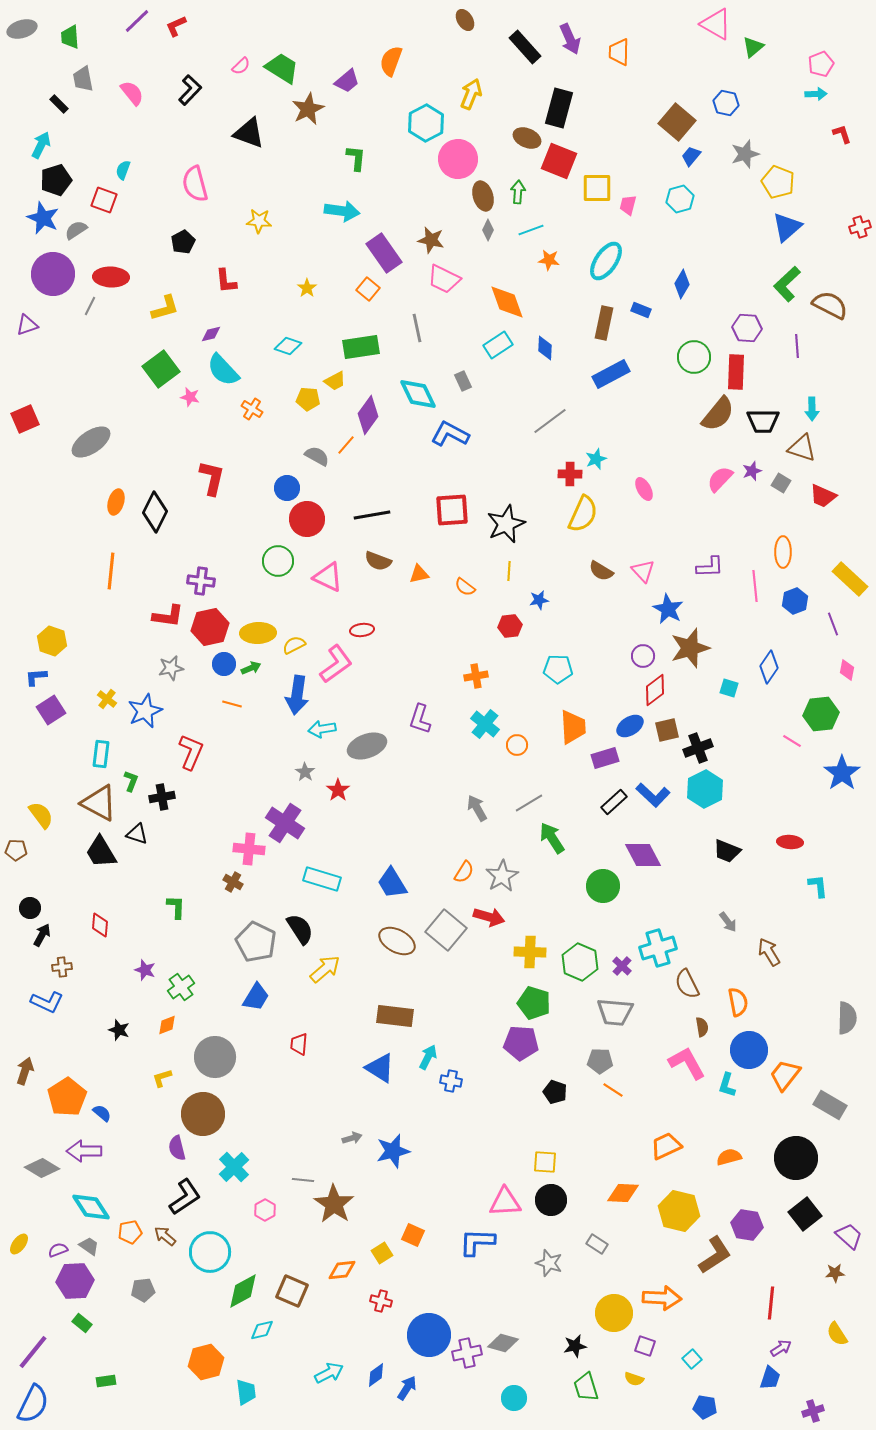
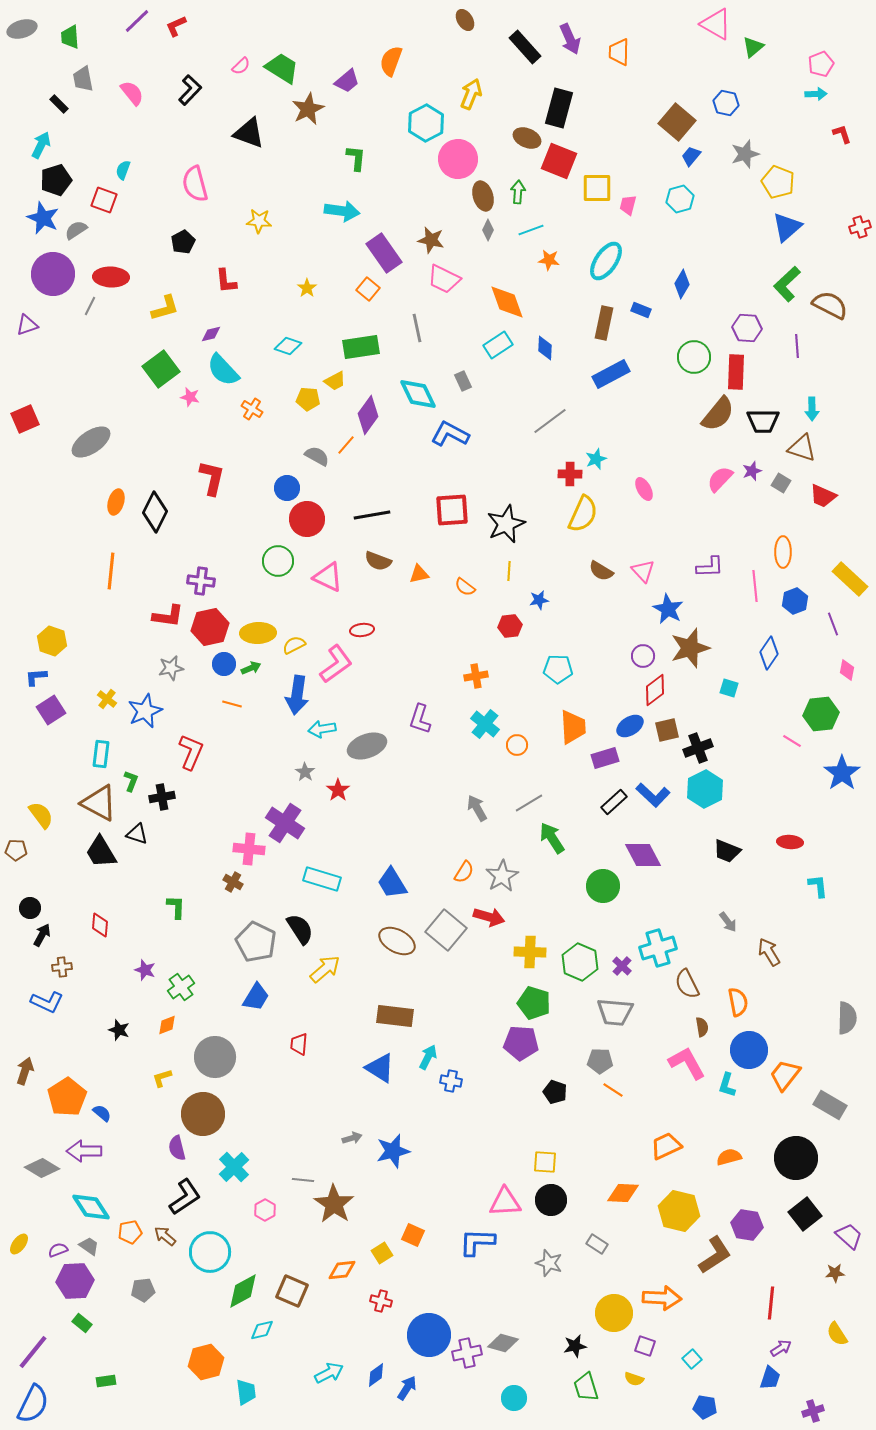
blue diamond at (769, 667): moved 14 px up
